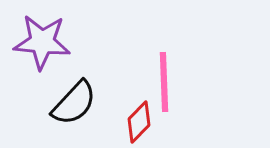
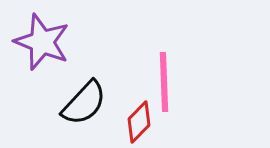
purple star: rotated 16 degrees clockwise
black semicircle: moved 10 px right
